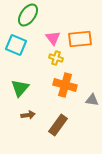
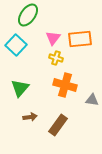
pink triangle: rotated 14 degrees clockwise
cyan square: rotated 20 degrees clockwise
brown arrow: moved 2 px right, 2 px down
